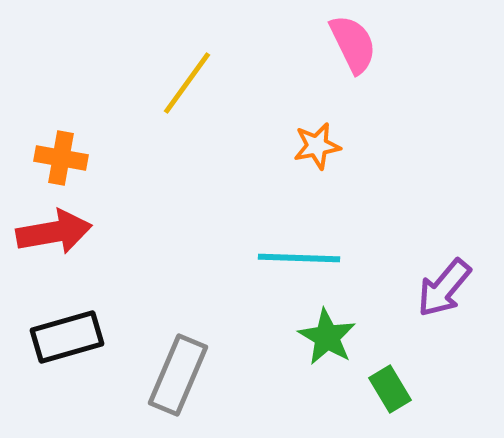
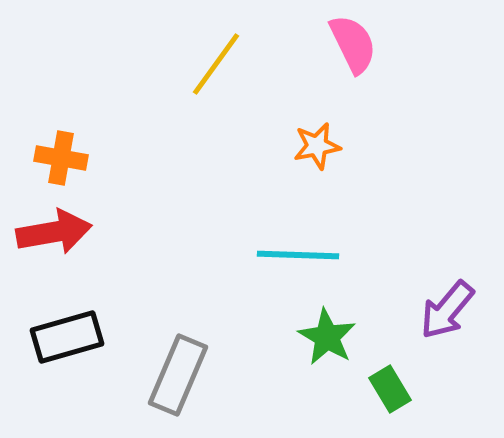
yellow line: moved 29 px right, 19 px up
cyan line: moved 1 px left, 3 px up
purple arrow: moved 3 px right, 22 px down
